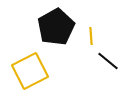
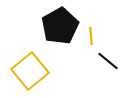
black pentagon: moved 4 px right, 1 px up
yellow square: rotated 12 degrees counterclockwise
